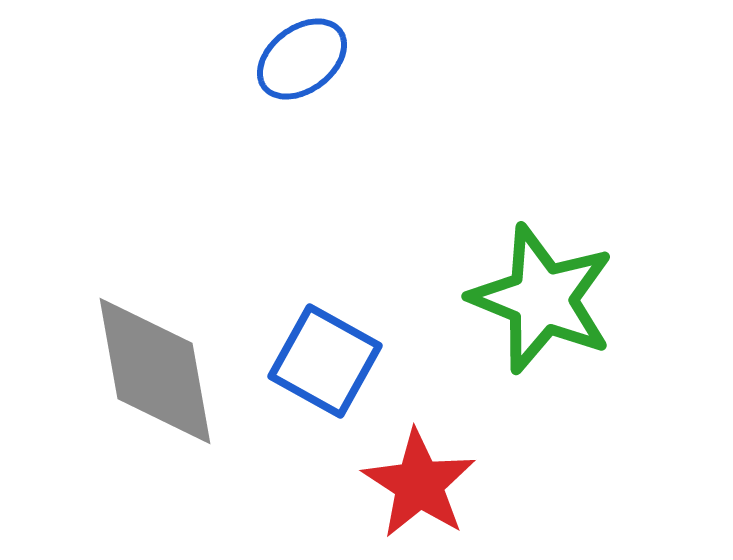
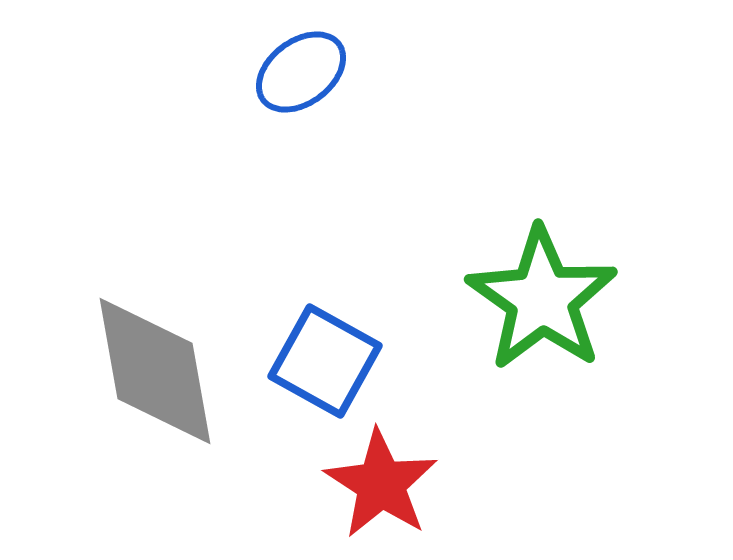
blue ellipse: moved 1 px left, 13 px down
green star: rotated 13 degrees clockwise
red star: moved 38 px left
